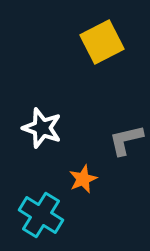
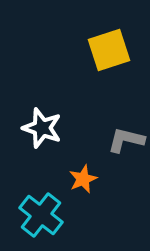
yellow square: moved 7 px right, 8 px down; rotated 9 degrees clockwise
gray L-shape: rotated 27 degrees clockwise
cyan cross: rotated 6 degrees clockwise
